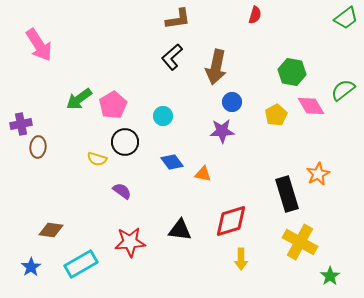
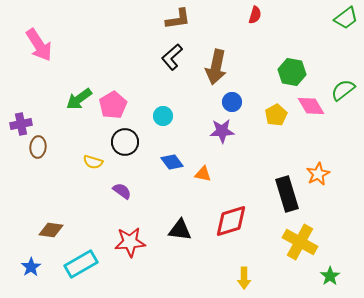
yellow semicircle: moved 4 px left, 3 px down
yellow arrow: moved 3 px right, 19 px down
